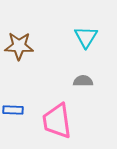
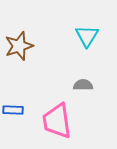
cyan triangle: moved 1 px right, 1 px up
brown star: rotated 20 degrees counterclockwise
gray semicircle: moved 4 px down
